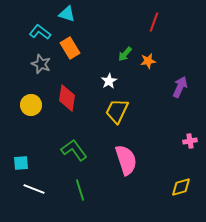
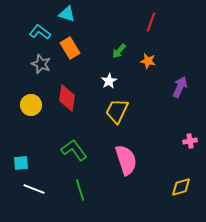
red line: moved 3 px left
green arrow: moved 6 px left, 3 px up
orange star: rotated 21 degrees clockwise
